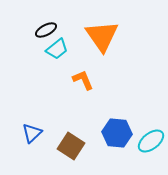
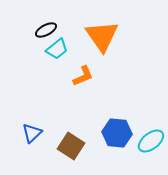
orange L-shape: moved 4 px up; rotated 90 degrees clockwise
